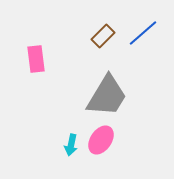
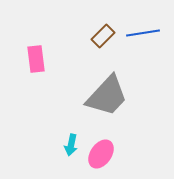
blue line: rotated 32 degrees clockwise
gray trapezoid: rotated 12 degrees clockwise
pink ellipse: moved 14 px down
